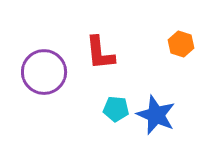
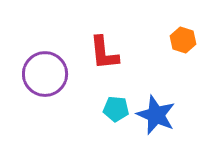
orange hexagon: moved 2 px right, 4 px up
red L-shape: moved 4 px right
purple circle: moved 1 px right, 2 px down
